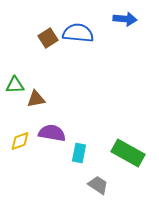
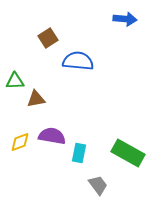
blue semicircle: moved 28 px down
green triangle: moved 4 px up
purple semicircle: moved 3 px down
yellow diamond: moved 1 px down
gray trapezoid: rotated 20 degrees clockwise
